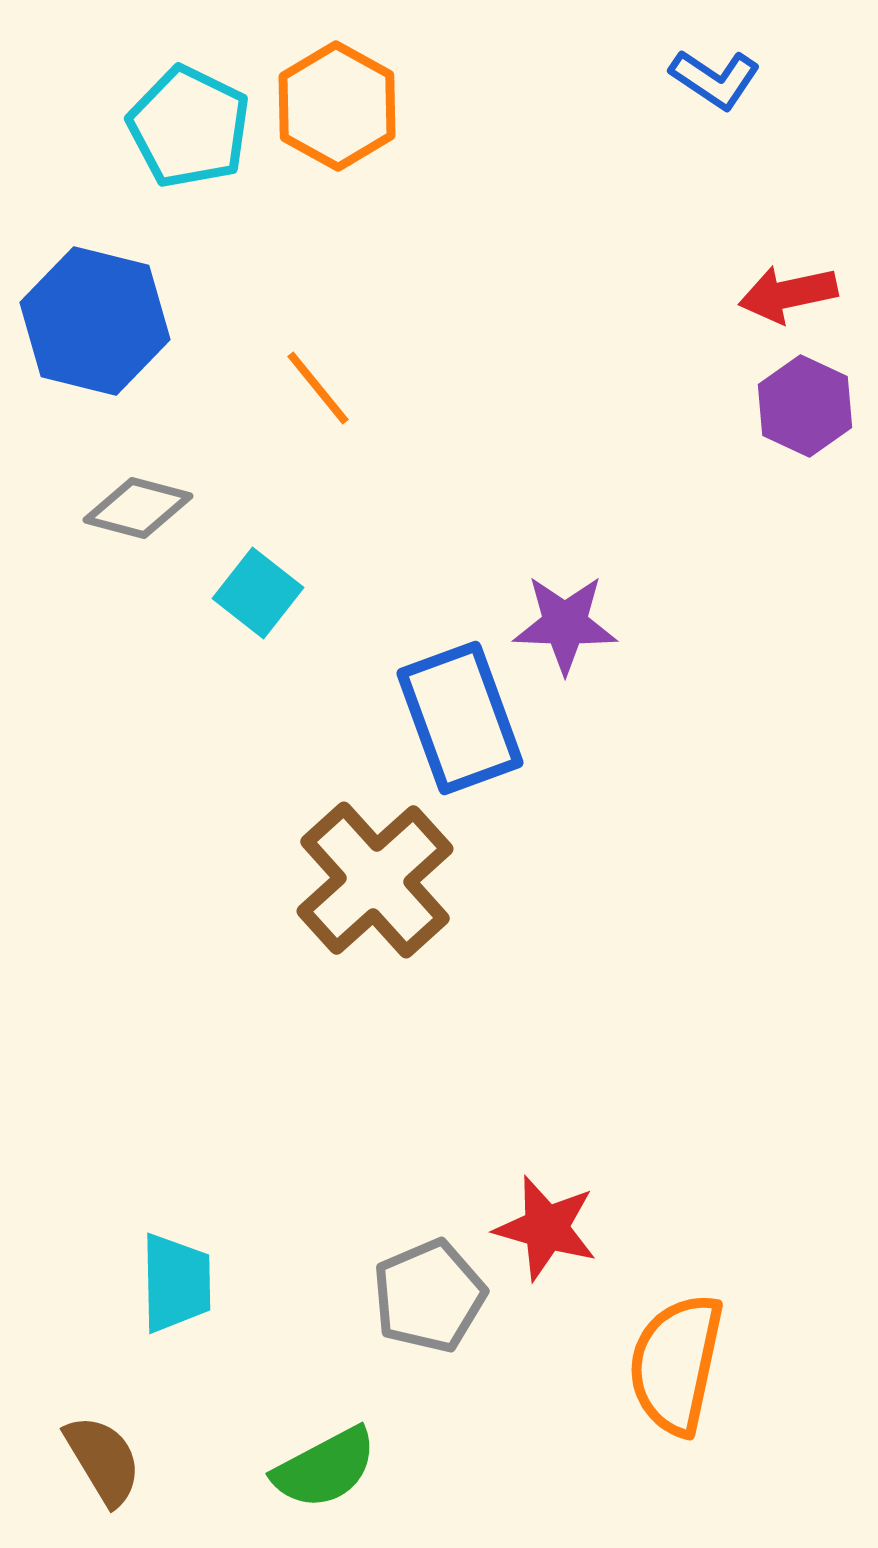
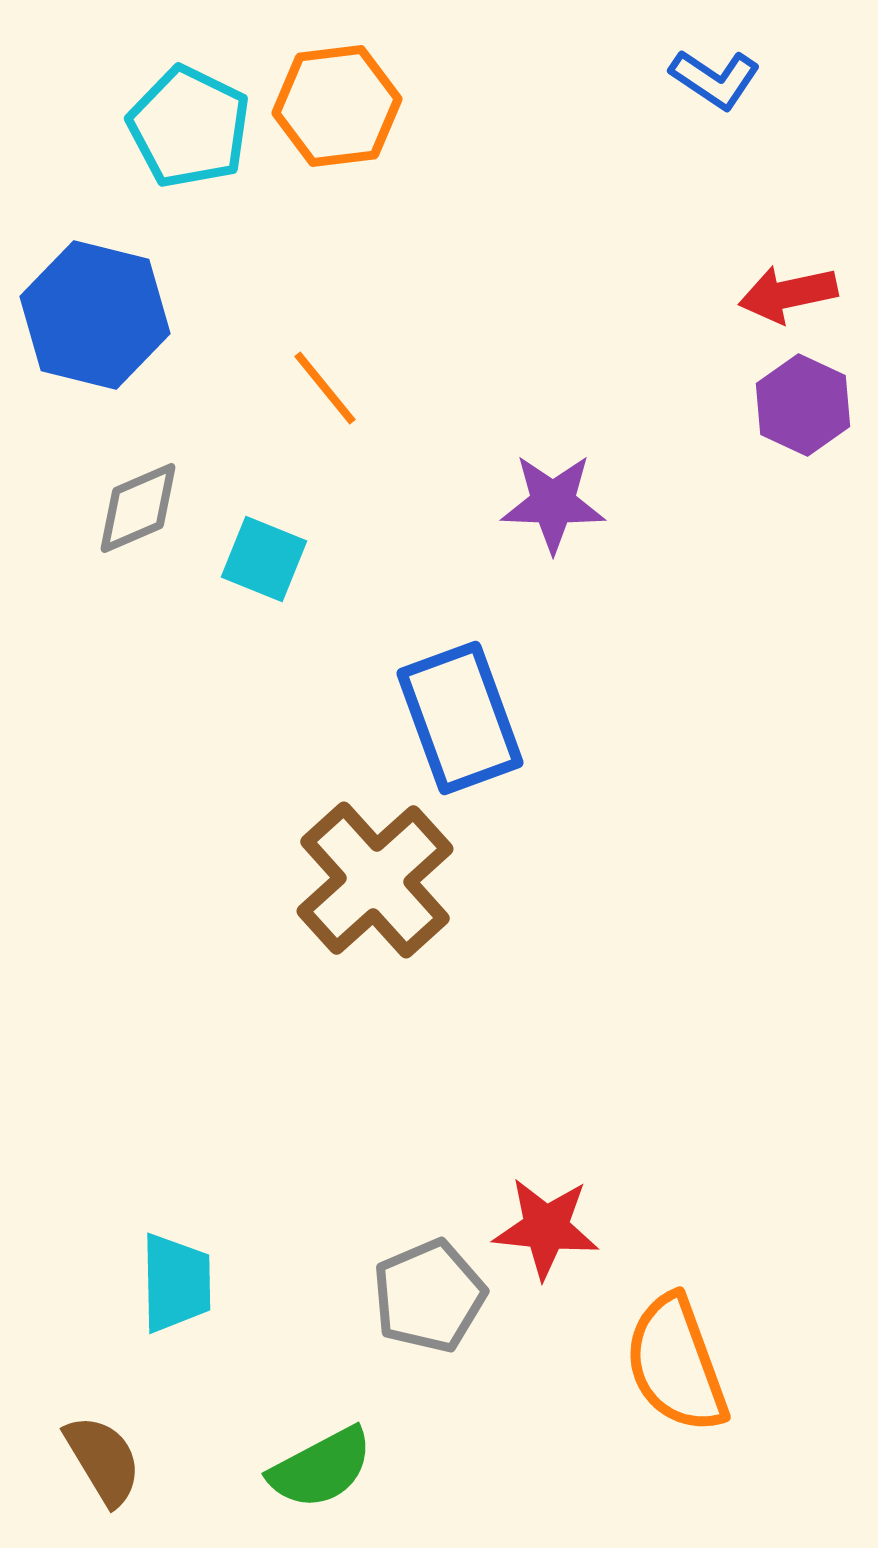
orange hexagon: rotated 24 degrees clockwise
blue hexagon: moved 6 px up
orange line: moved 7 px right
purple hexagon: moved 2 px left, 1 px up
gray diamond: rotated 38 degrees counterclockwise
cyan square: moved 6 px right, 34 px up; rotated 16 degrees counterclockwise
purple star: moved 12 px left, 121 px up
red star: rotated 10 degrees counterclockwise
orange semicircle: rotated 32 degrees counterclockwise
green semicircle: moved 4 px left
